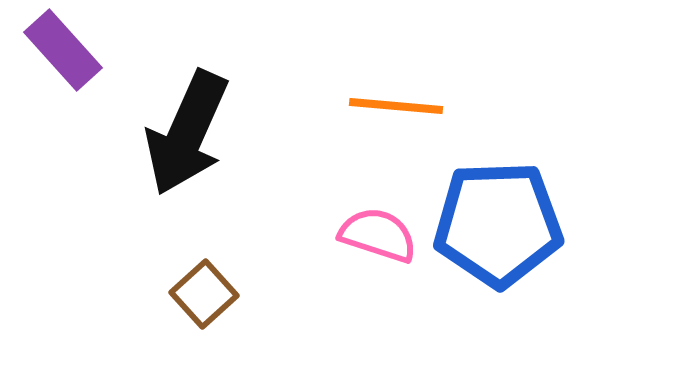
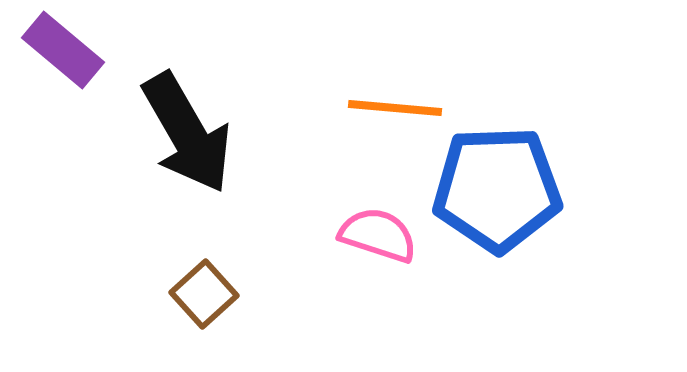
purple rectangle: rotated 8 degrees counterclockwise
orange line: moved 1 px left, 2 px down
black arrow: rotated 54 degrees counterclockwise
blue pentagon: moved 1 px left, 35 px up
